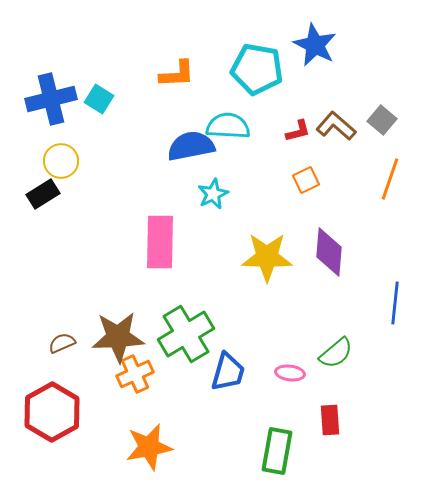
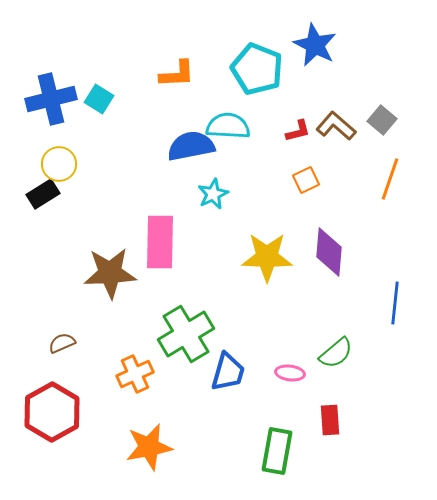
cyan pentagon: rotated 12 degrees clockwise
yellow circle: moved 2 px left, 3 px down
brown star: moved 8 px left, 64 px up
